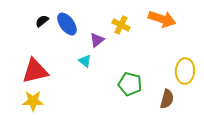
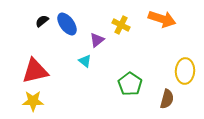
green pentagon: rotated 20 degrees clockwise
